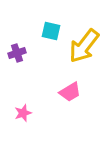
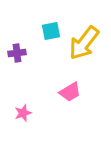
cyan square: rotated 24 degrees counterclockwise
yellow arrow: moved 3 px up
purple cross: rotated 12 degrees clockwise
